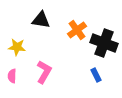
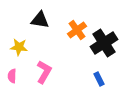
black triangle: moved 1 px left
black cross: rotated 36 degrees clockwise
yellow star: moved 2 px right
blue rectangle: moved 3 px right, 4 px down
